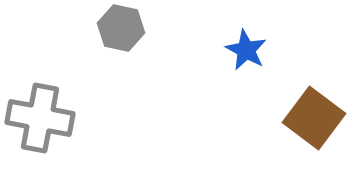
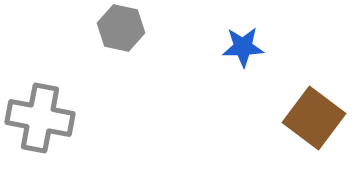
blue star: moved 3 px left, 3 px up; rotated 30 degrees counterclockwise
